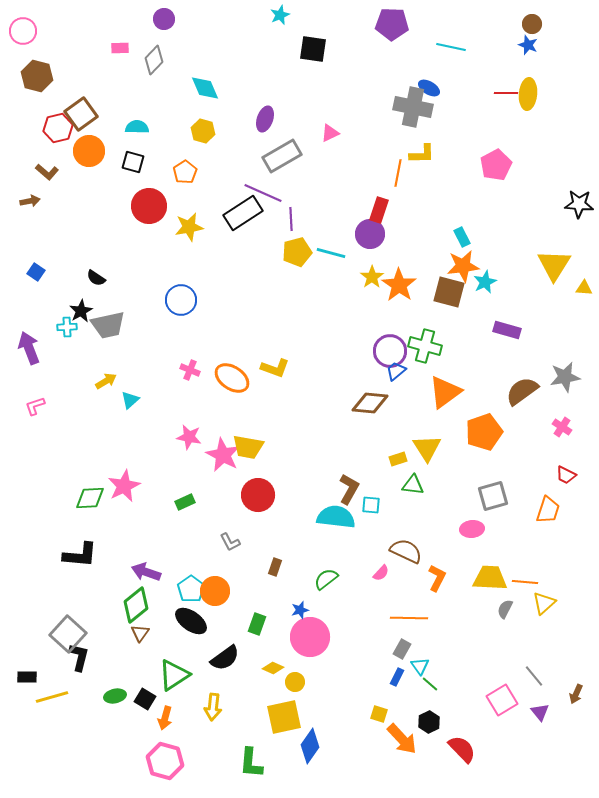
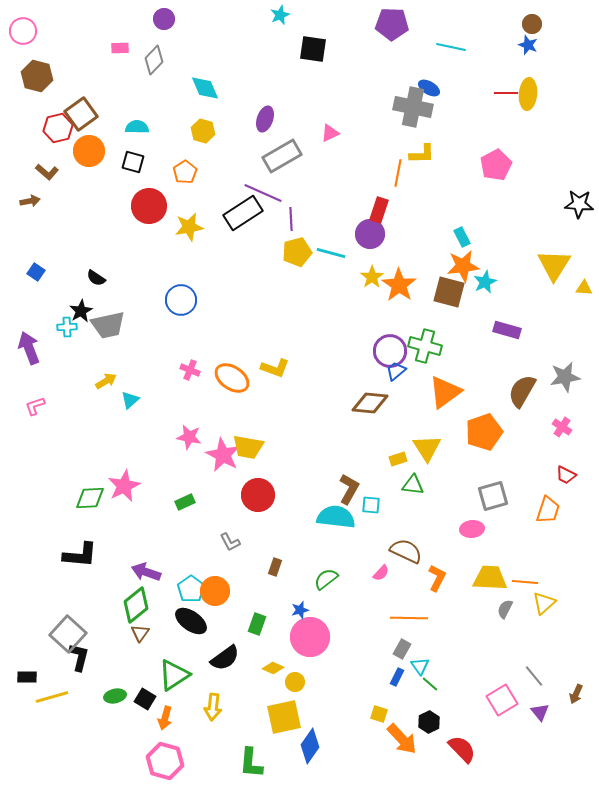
brown semicircle at (522, 391): rotated 24 degrees counterclockwise
